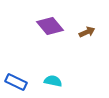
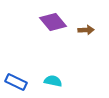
purple diamond: moved 3 px right, 4 px up
brown arrow: moved 1 px left, 2 px up; rotated 21 degrees clockwise
